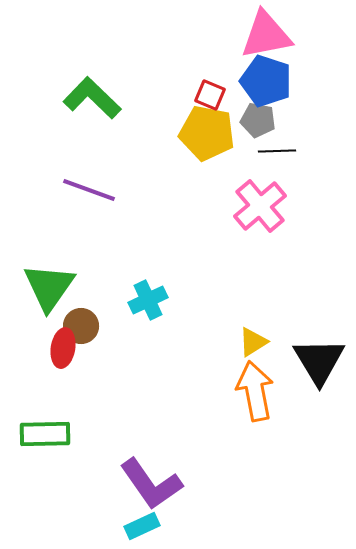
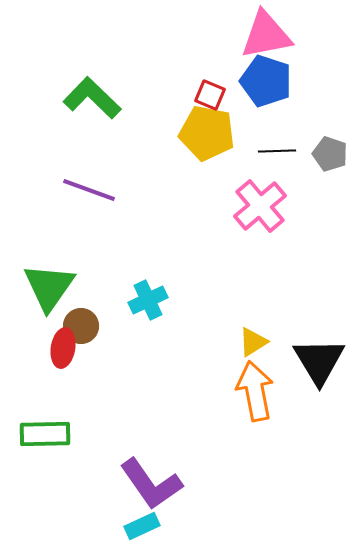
gray pentagon: moved 72 px right, 34 px down; rotated 8 degrees clockwise
